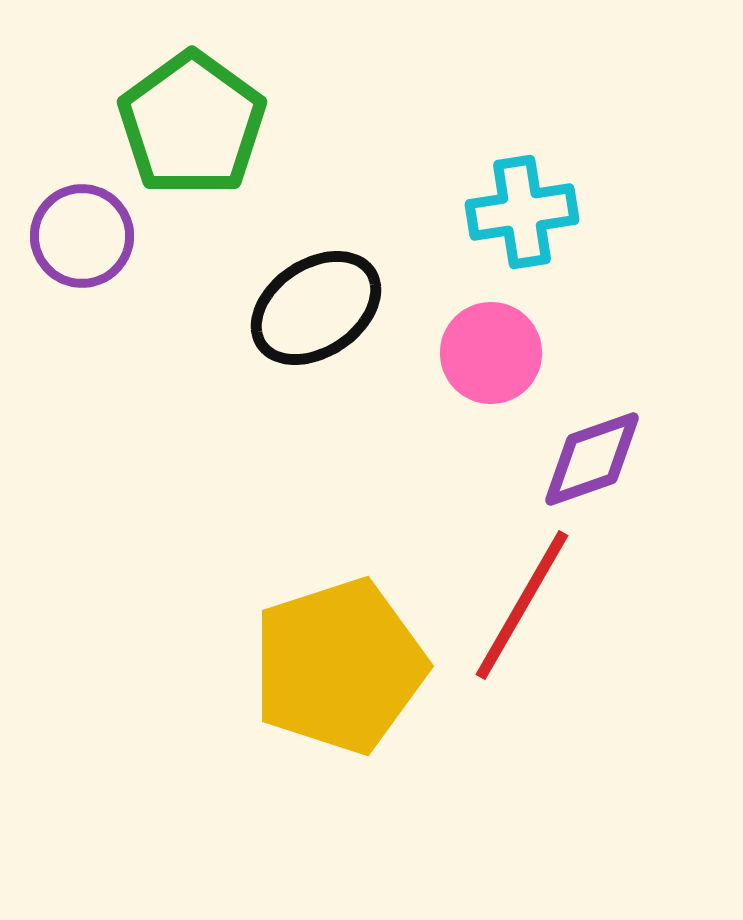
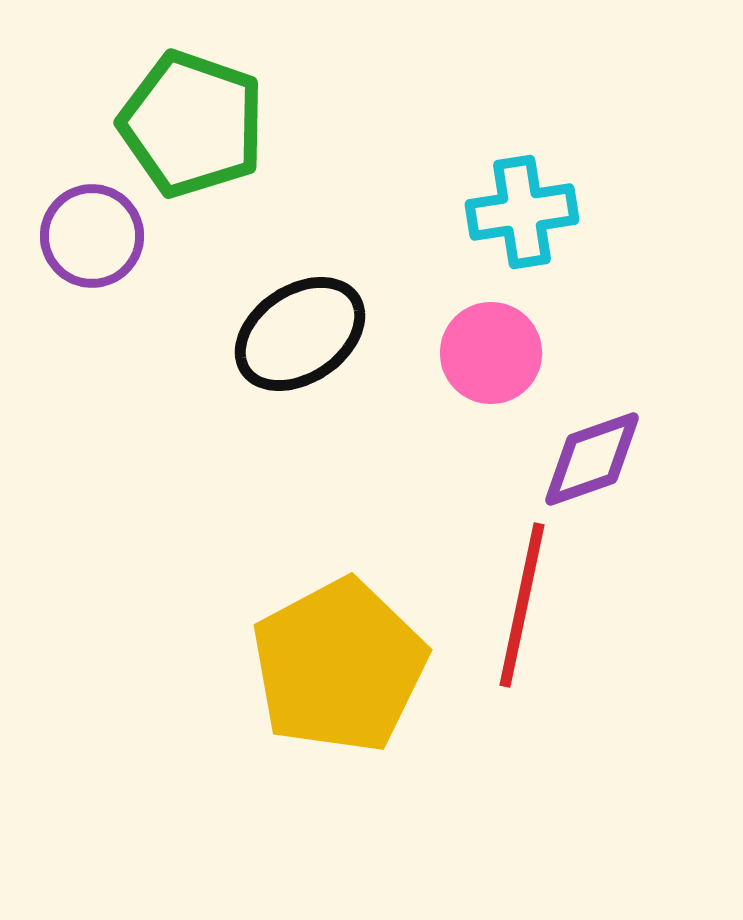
green pentagon: rotated 17 degrees counterclockwise
purple circle: moved 10 px right
black ellipse: moved 16 px left, 26 px down
red line: rotated 18 degrees counterclockwise
yellow pentagon: rotated 10 degrees counterclockwise
